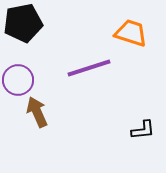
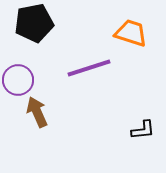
black pentagon: moved 11 px right
